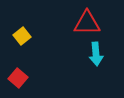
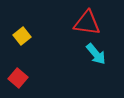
red triangle: rotated 8 degrees clockwise
cyan arrow: rotated 35 degrees counterclockwise
